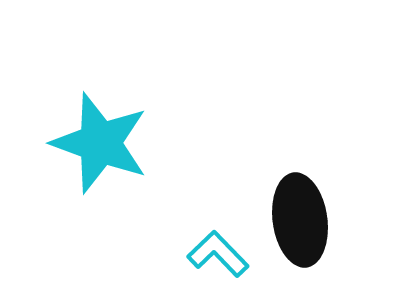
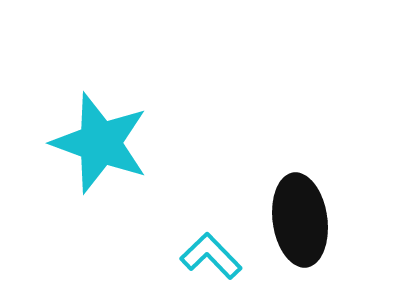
cyan L-shape: moved 7 px left, 2 px down
